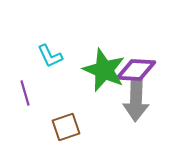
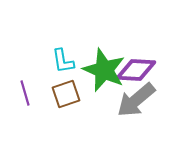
cyan L-shape: moved 13 px right, 5 px down; rotated 16 degrees clockwise
gray arrow: rotated 48 degrees clockwise
brown square: moved 33 px up
